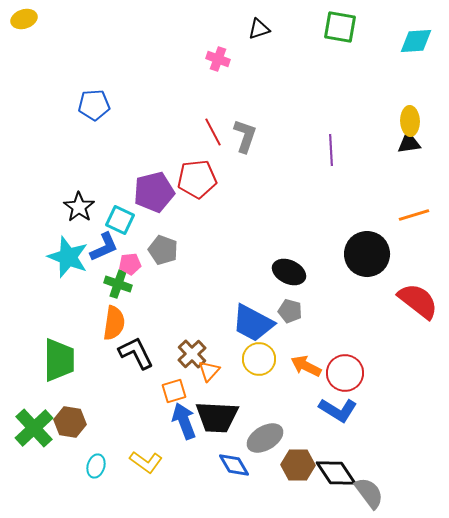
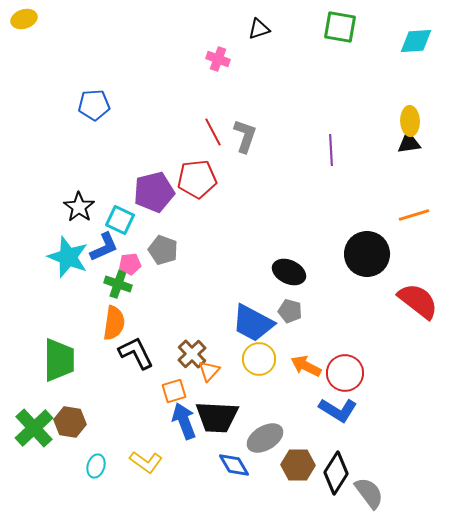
black diamond at (336, 473): rotated 66 degrees clockwise
